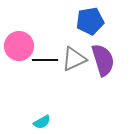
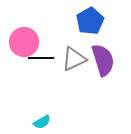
blue pentagon: rotated 20 degrees counterclockwise
pink circle: moved 5 px right, 4 px up
black line: moved 4 px left, 2 px up
